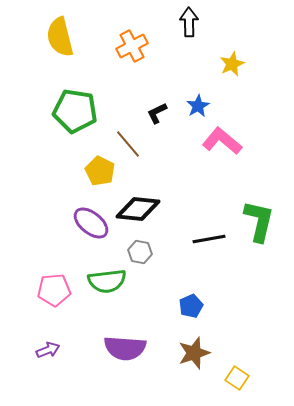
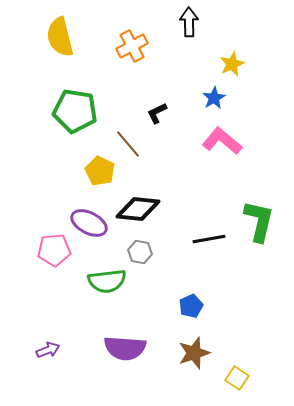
blue star: moved 16 px right, 8 px up
purple ellipse: moved 2 px left; rotated 12 degrees counterclockwise
pink pentagon: moved 40 px up
